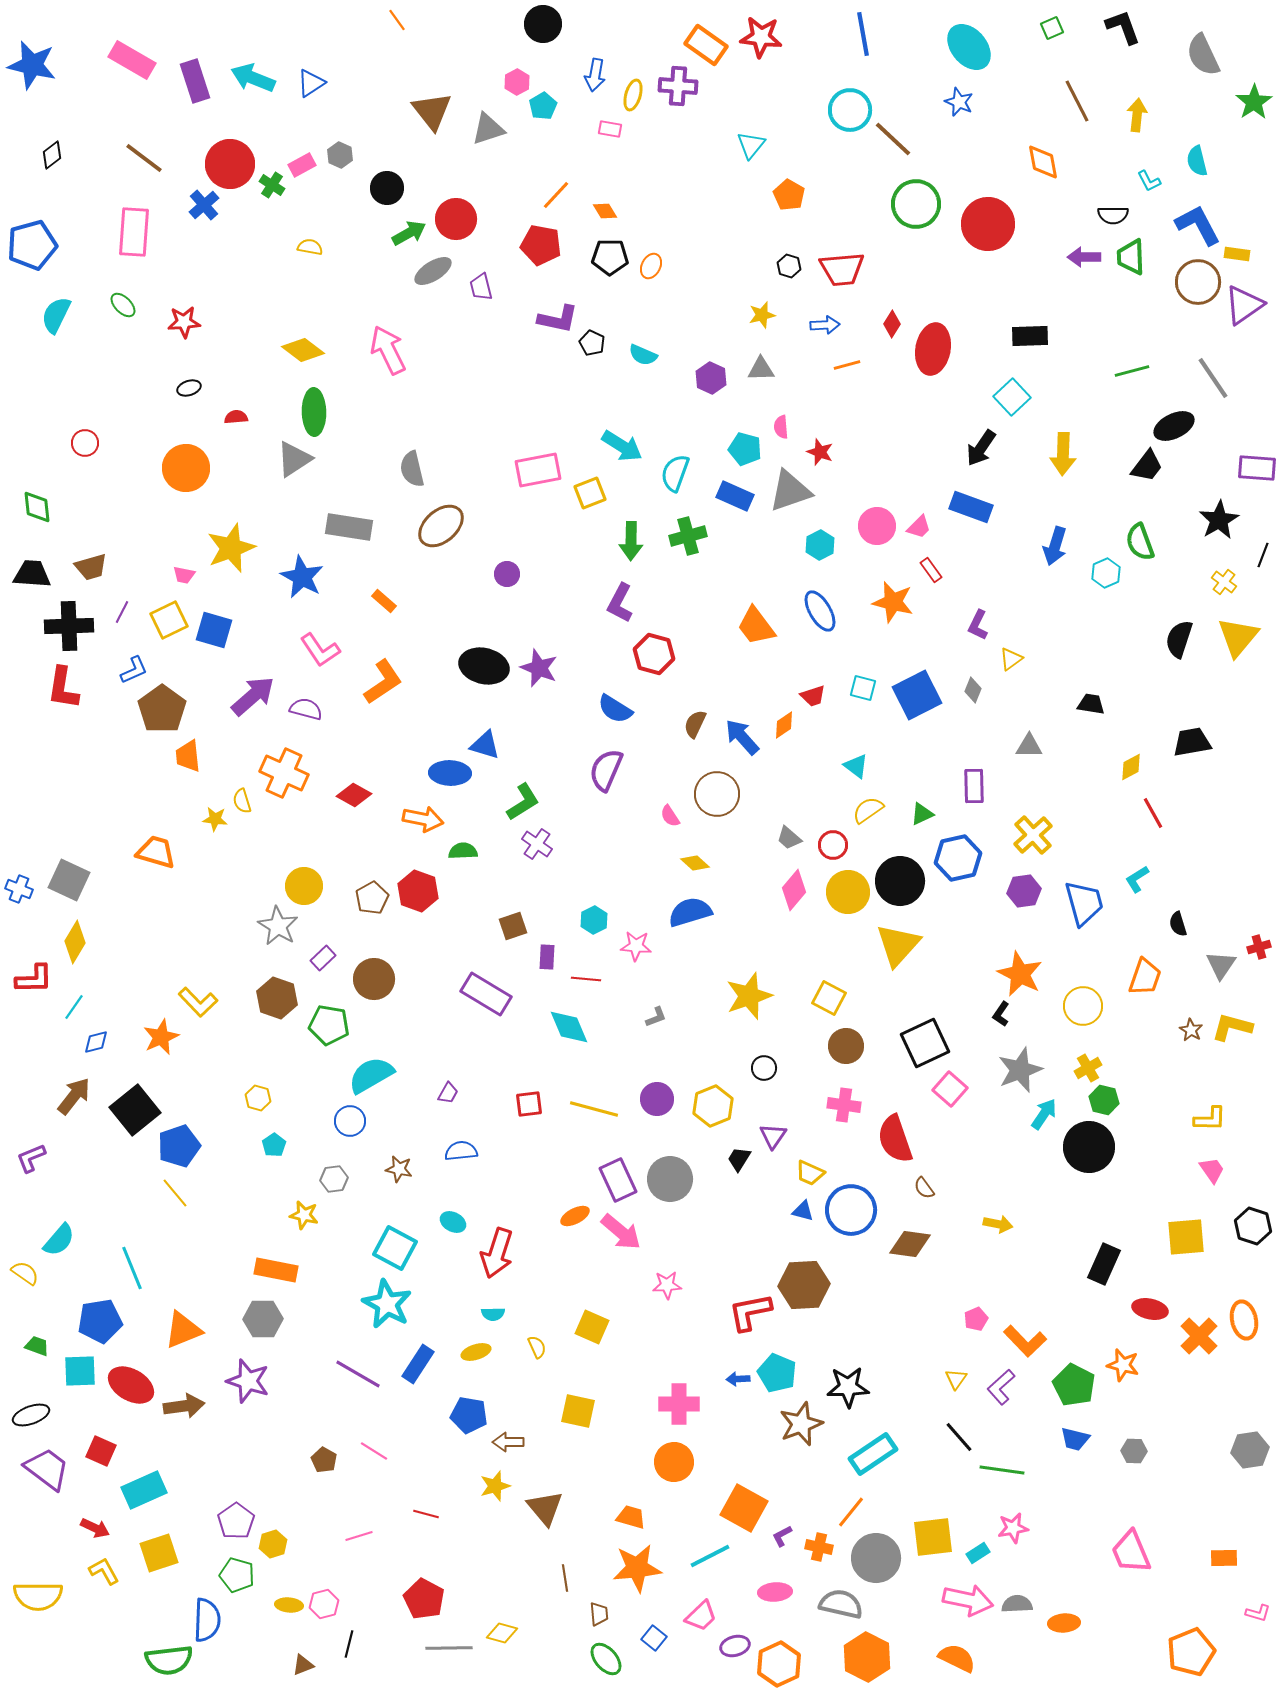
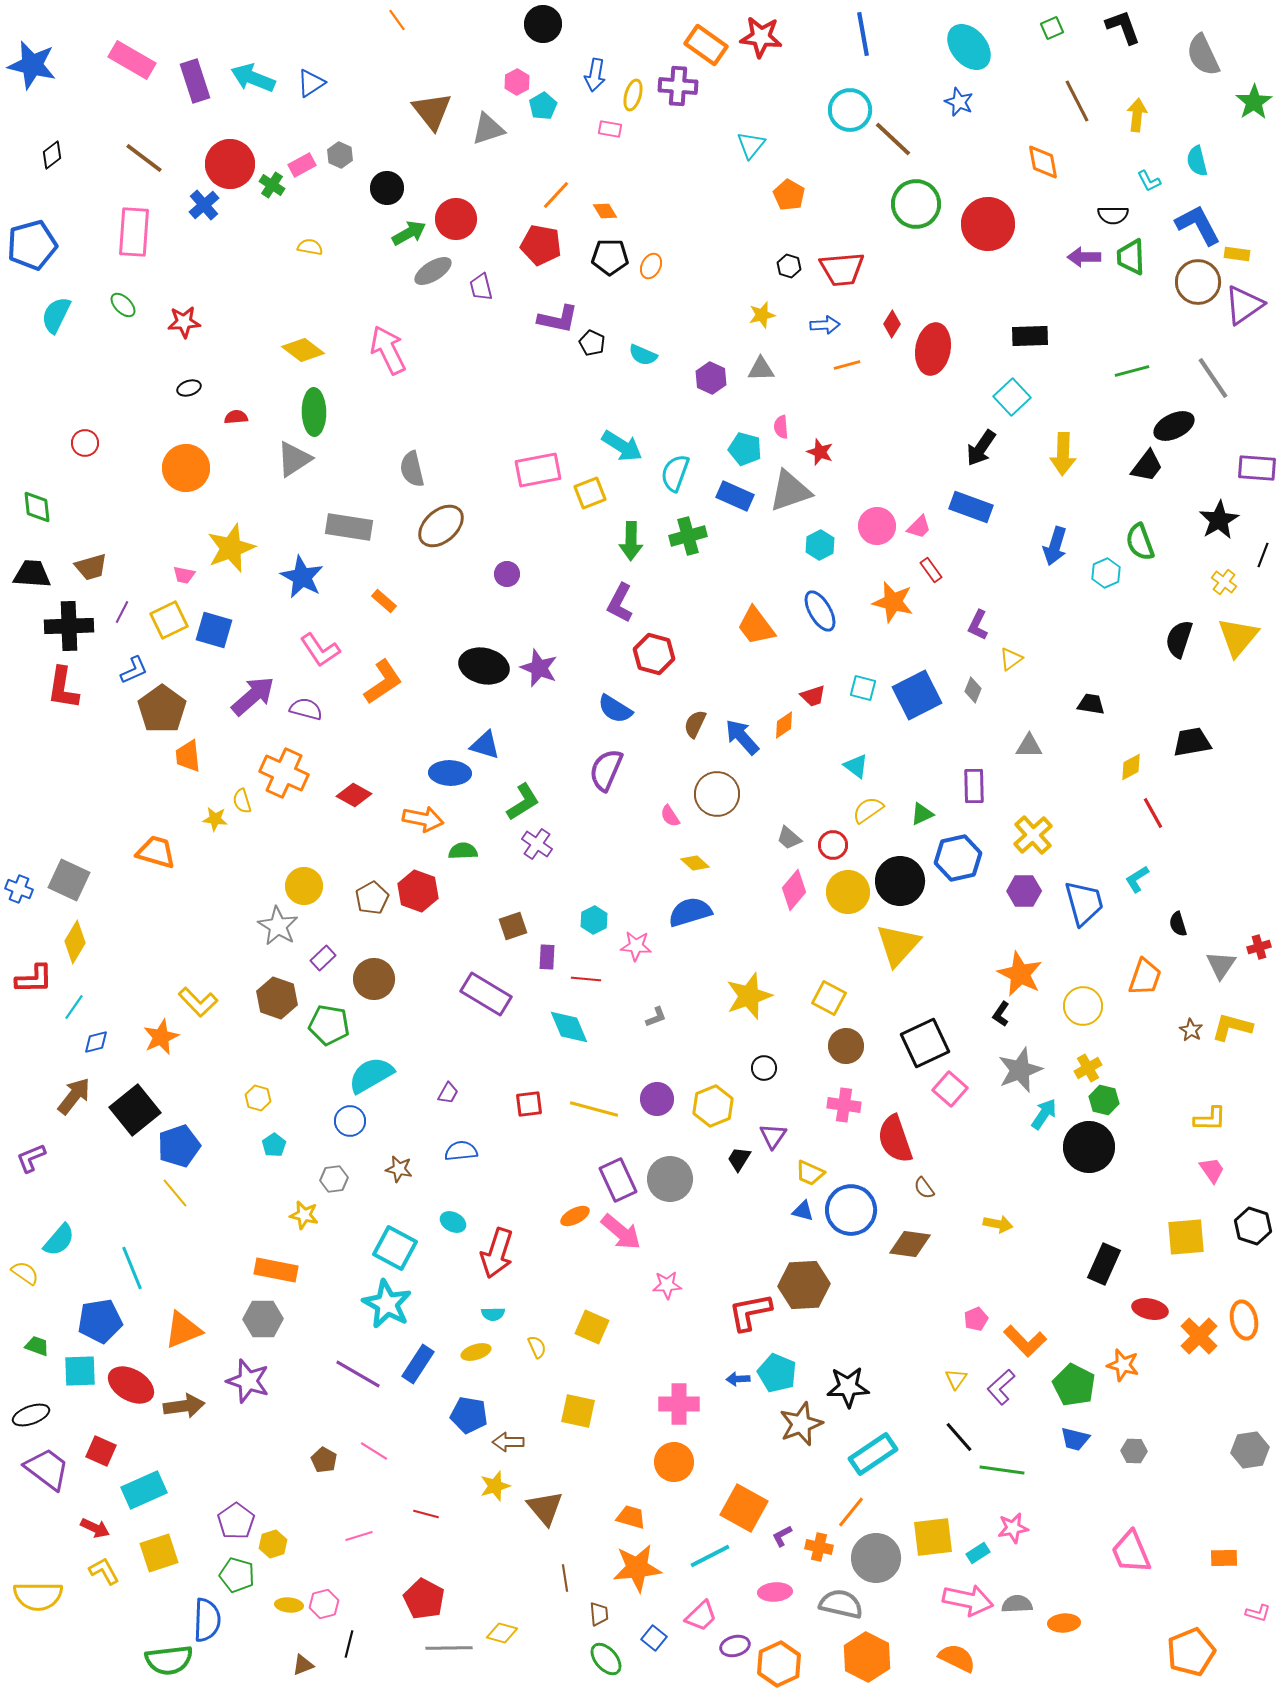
purple hexagon at (1024, 891): rotated 8 degrees clockwise
